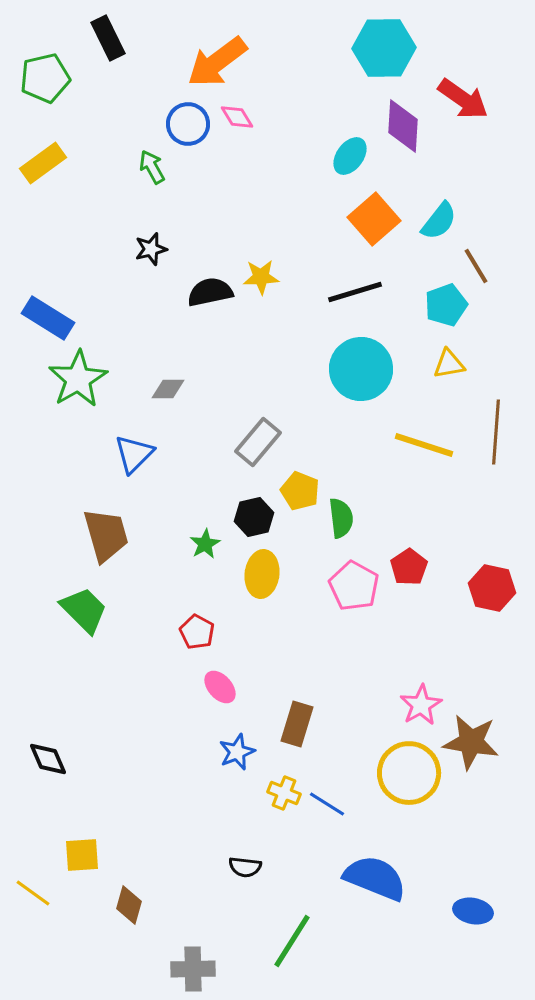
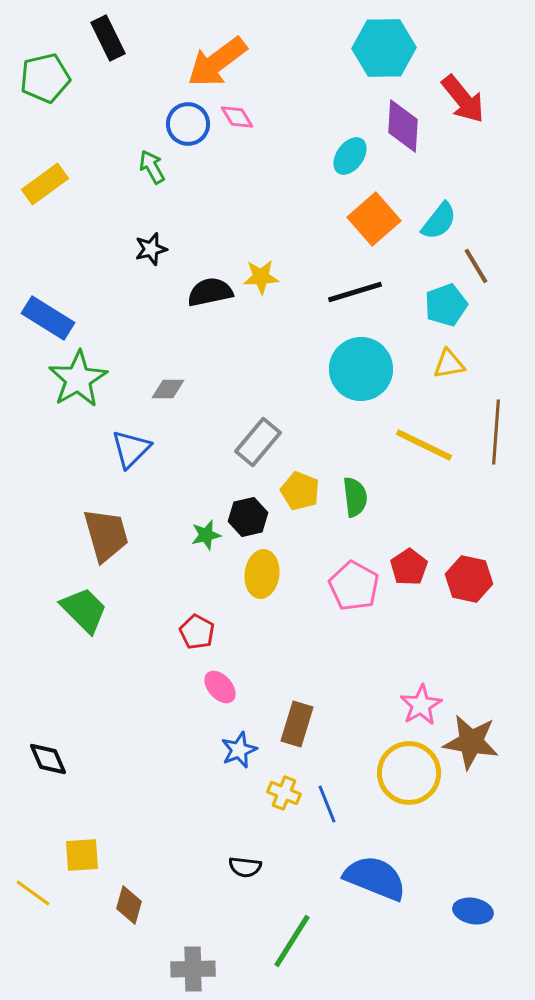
red arrow at (463, 99): rotated 16 degrees clockwise
yellow rectangle at (43, 163): moved 2 px right, 21 px down
yellow line at (424, 445): rotated 8 degrees clockwise
blue triangle at (134, 454): moved 3 px left, 5 px up
black hexagon at (254, 517): moved 6 px left
green semicircle at (341, 518): moved 14 px right, 21 px up
green star at (205, 544): moved 1 px right, 9 px up; rotated 16 degrees clockwise
red hexagon at (492, 588): moved 23 px left, 9 px up
blue star at (237, 752): moved 2 px right, 2 px up
blue line at (327, 804): rotated 36 degrees clockwise
